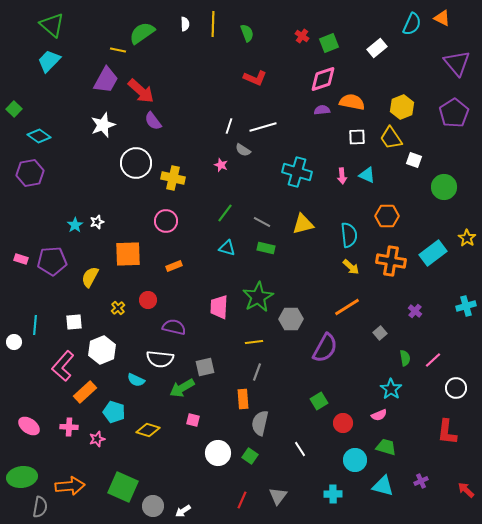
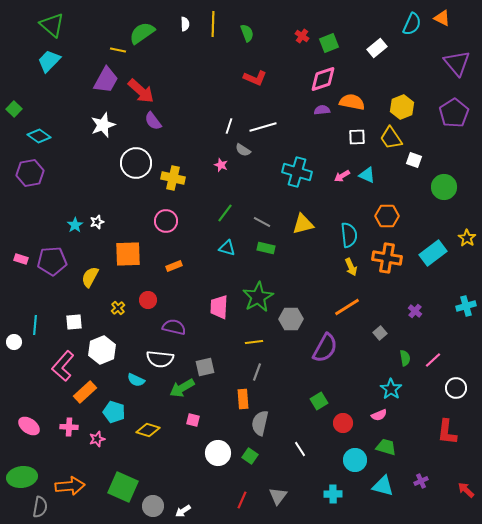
pink arrow at (342, 176): rotated 63 degrees clockwise
orange cross at (391, 261): moved 4 px left, 3 px up
yellow arrow at (351, 267): rotated 24 degrees clockwise
